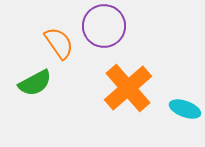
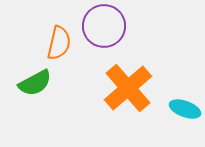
orange semicircle: rotated 48 degrees clockwise
